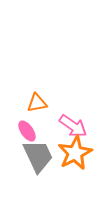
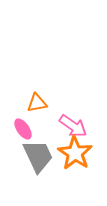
pink ellipse: moved 4 px left, 2 px up
orange star: rotated 12 degrees counterclockwise
